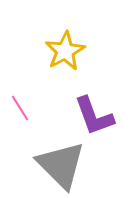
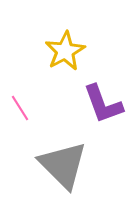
purple L-shape: moved 9 px right, 12 px up
gray triangle: moved 2 px right
